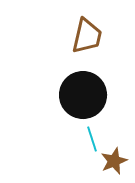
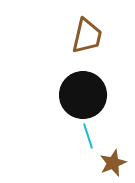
cyan line: moved 4 px left, 3 px up
brown star: moved 1 px left, 2 px down
